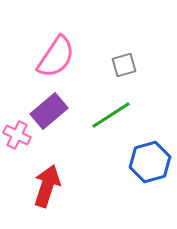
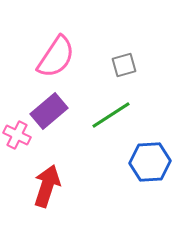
blue hexagon: rotated 12 degrees clockwise
